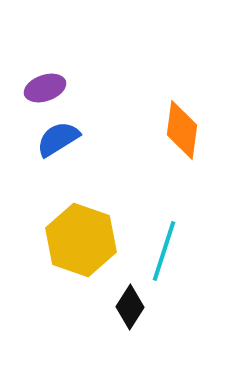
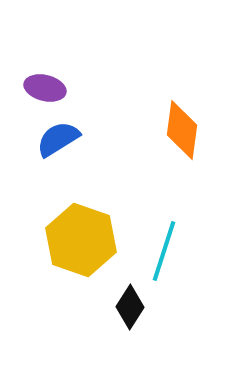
purple ellipse: rotated 33 degrees clockwise
